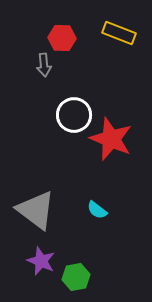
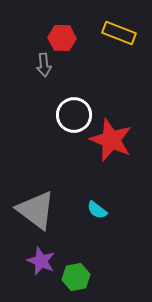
red star: moved 1 px down
